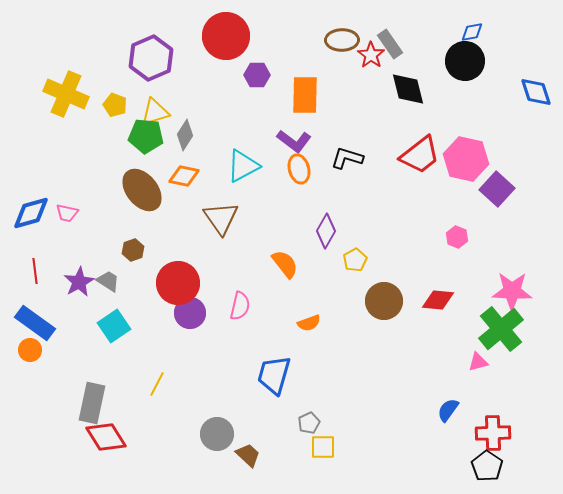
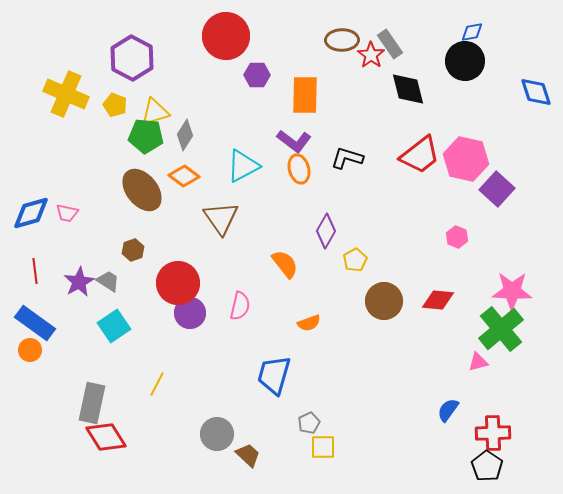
purple hexagon at (151, 58): moved 19 px left; rotated 9 degrees counterclockwise
orange diamond at (184, 176): rotated 24 degrees clockwise
